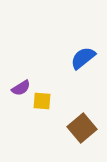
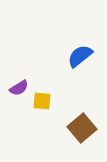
blue semicircle: moved 3 px left, 2 px up
purple semicircle: moved 2 px left
